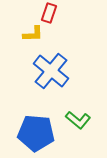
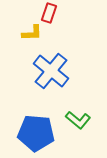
yellow L-shape: moved 1 px left, 1 px up
